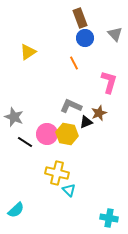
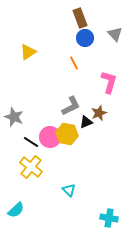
gray L-shape: rotated 130 degrees clockwise
pink circle: moved 3 px right, 3 px down
black line: moved 6 px right
yellow cross: moved 26 px left, 6 px up; rotated 25 degrees clockwise
